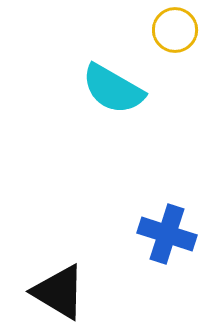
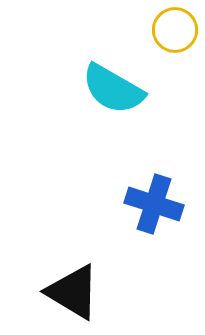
blue cross: moved 13 px left, 30 px up
black triangle: moved 14 px right
